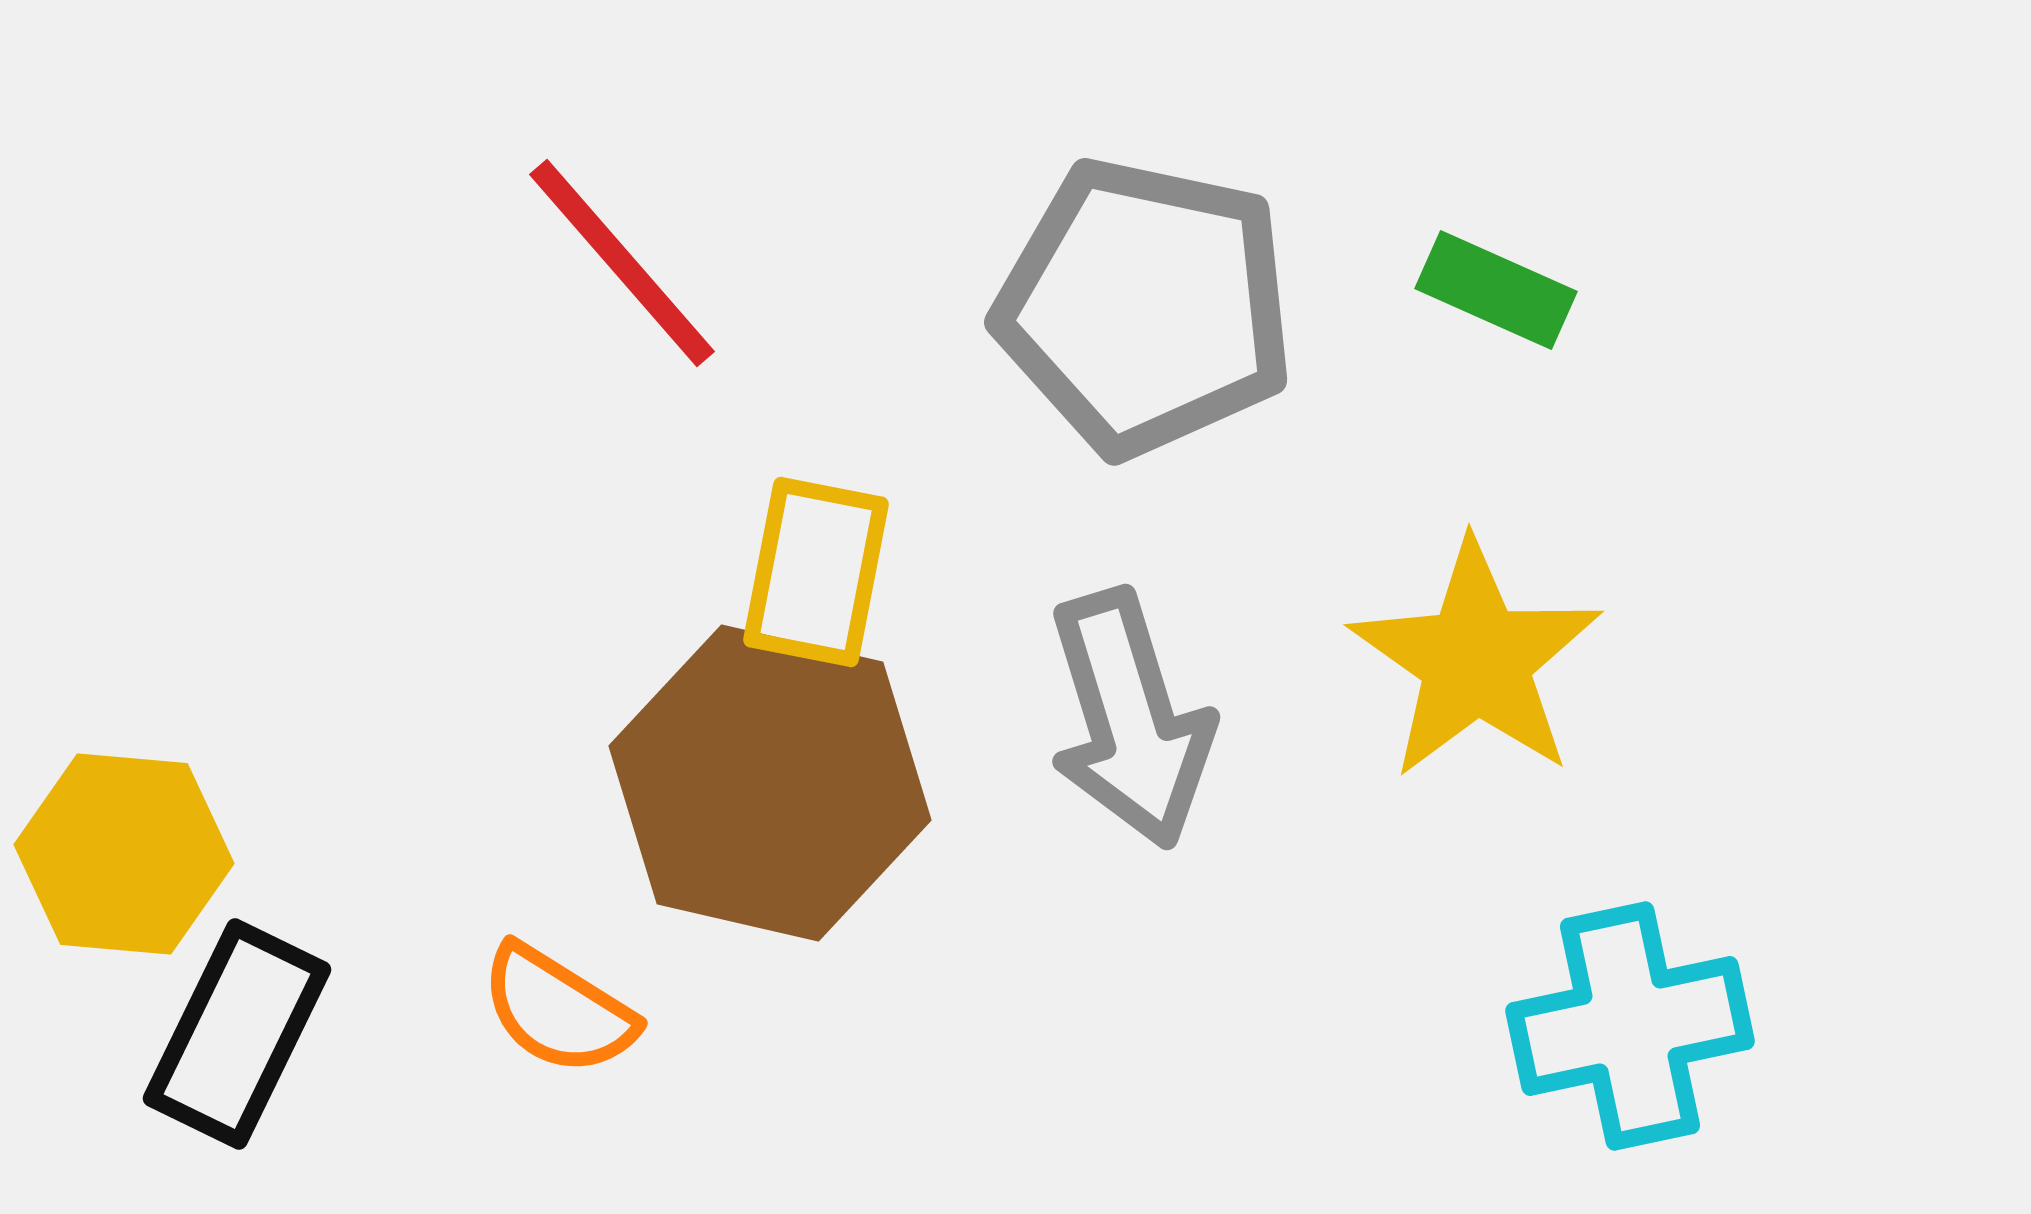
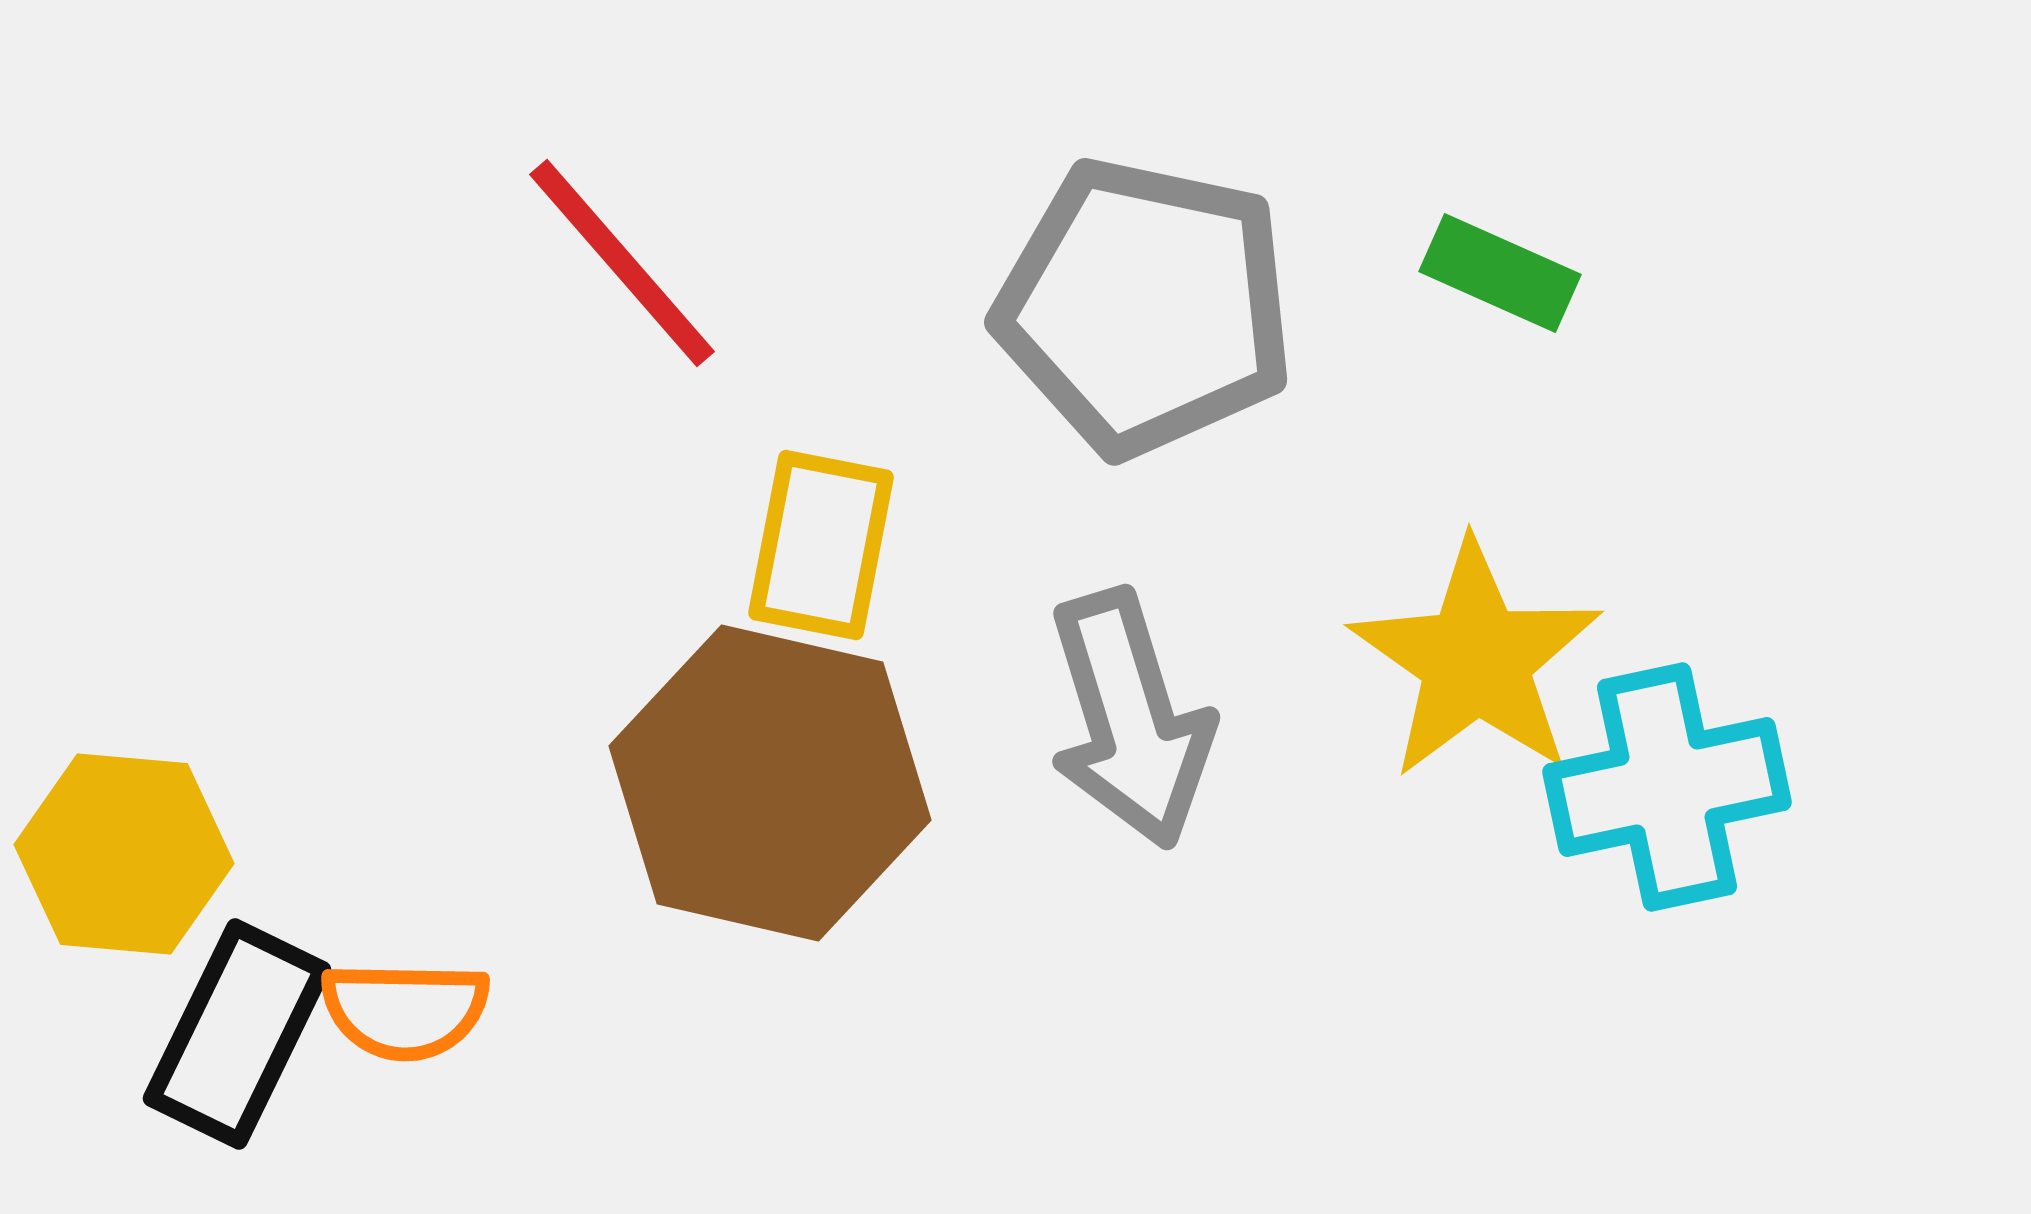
green rectangle: moved 4 px right, 17 px up
yellow rectangle: moved 5 px right, 27 px up
orange semicircle: moved 153 px left; rotated 31 degrees counterclockwise
cyan cross: moved 37 px right, 239 px up
